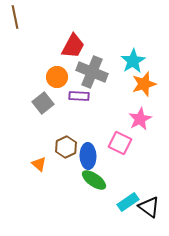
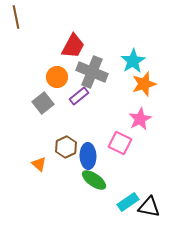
brown line: moved 1 px right
purple rectangle: rotated 42 degrees counterclockwise
black triangle: rotated 25 degrees counterclockwise
